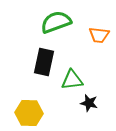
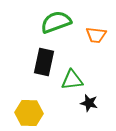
orange trapezoid: moved 3 px left
